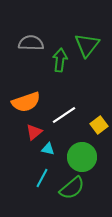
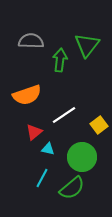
gray semicircle: moved 2 px up
orange semicircle: moved 1 px right, 7 px up
